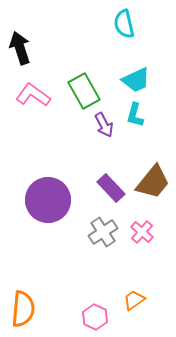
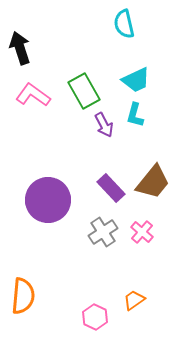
orange semicircle: moved 13 px up
